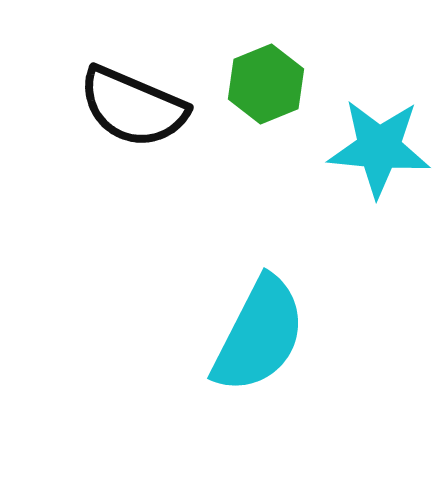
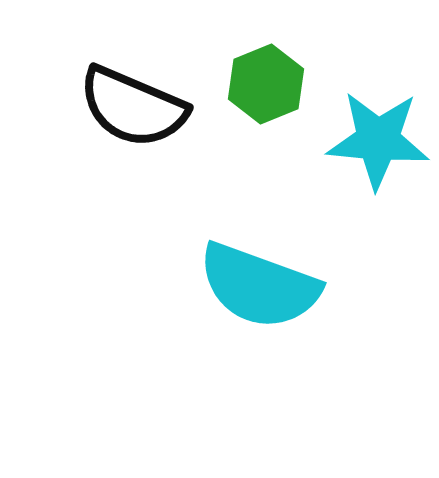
cyan star: moved 1 px left, 8 px up
cyan semicircle: moved 49 px up; rotated 83 degrees clockwise
